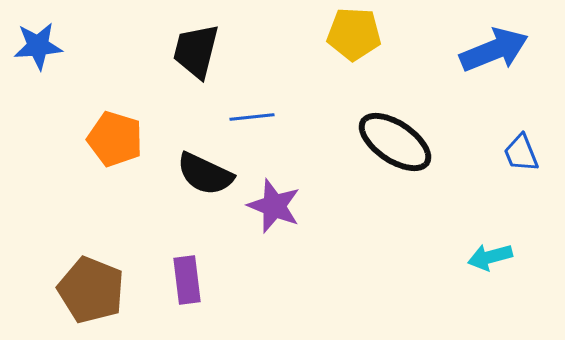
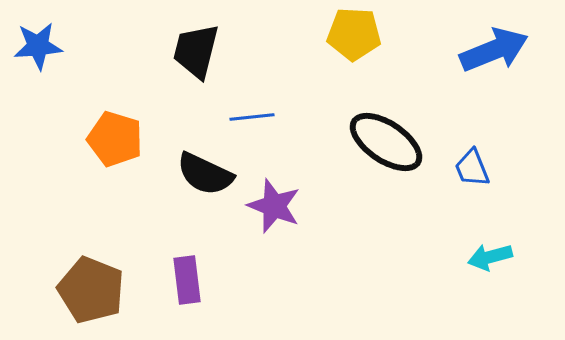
black ellipse: moved 9 px left
blue trapezoid: moved 49 px left, 15 px down
